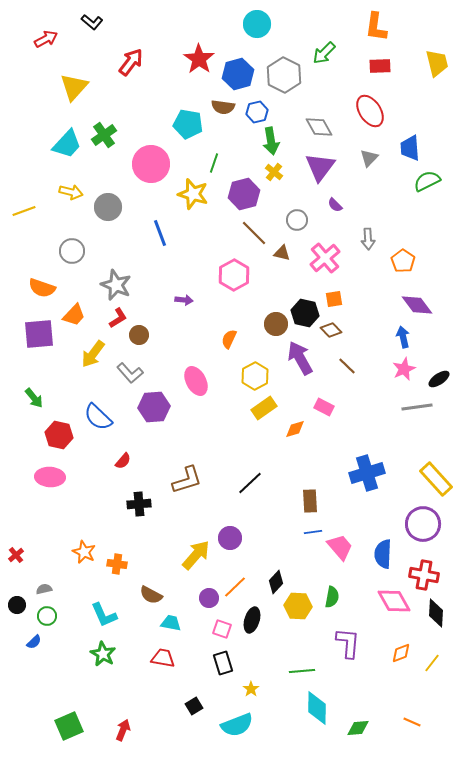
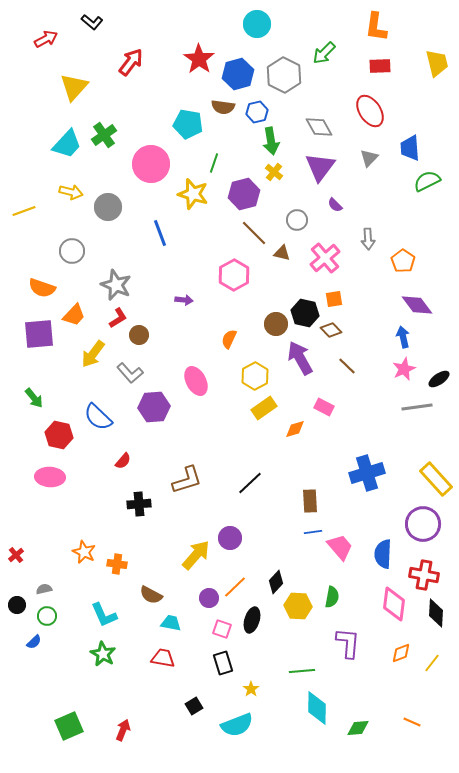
pink diamond at (394, 601): moved 3 px down; rotated 36 degrees clockwise
